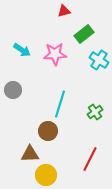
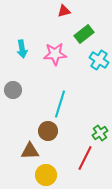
cyan arrow: moved 1 px up; rotated 48 degrees clockwise
green cross: moved 5 px right, 21 px down
brown triangle: moved 3 px up
red line: moved 5 px left, 1 px up
